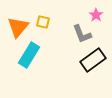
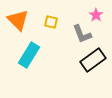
yellow square: moved 8 px right
orange triangle: moved 7 px up; rotated 25 degrees counterclockwise
